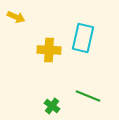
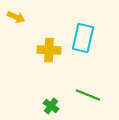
green line: moved 1 px up
green cross: moved 1 px left
